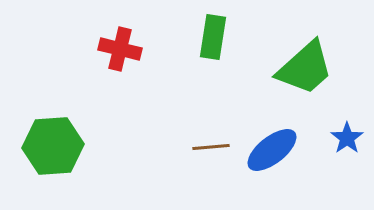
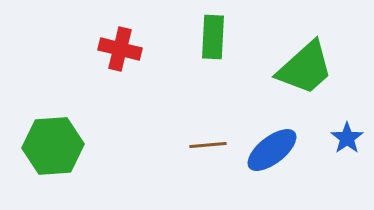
green rectangle: rotated 6 degrees counterclockwise
brown line: moved 3 px left, 2 px up
